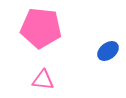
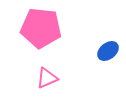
pink triangle: moved 4 px right, 2 px up; rotated 30 degrees counterclockwise
